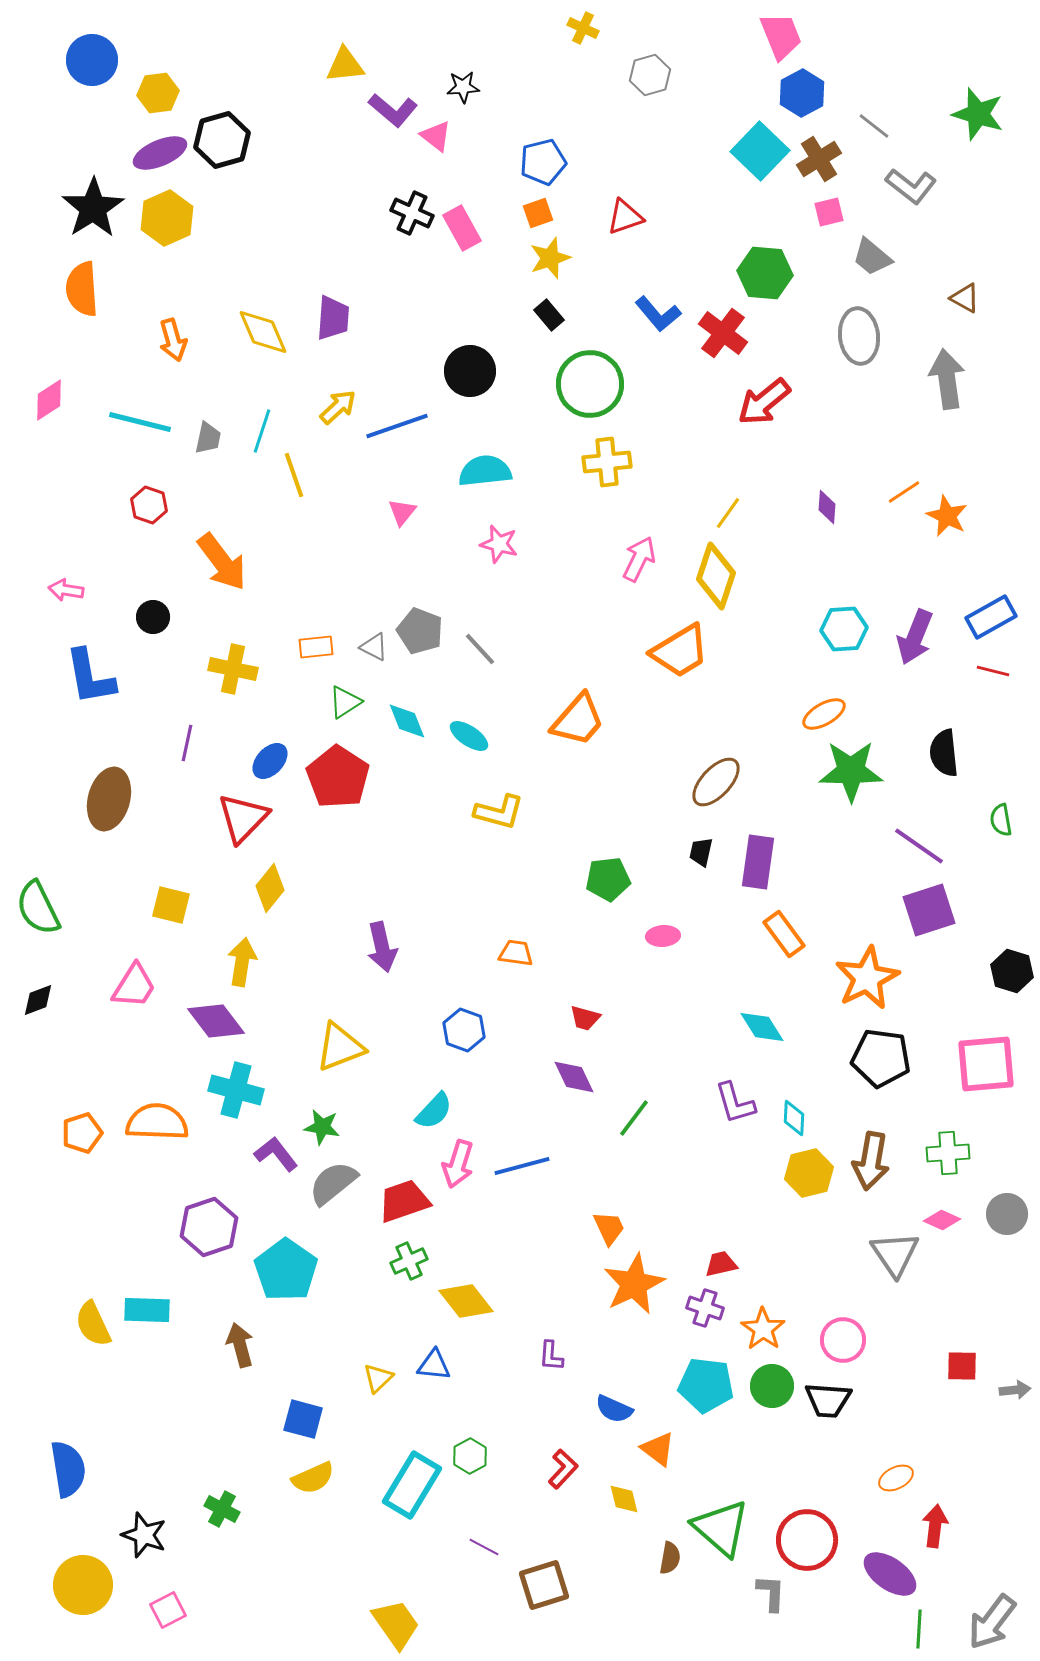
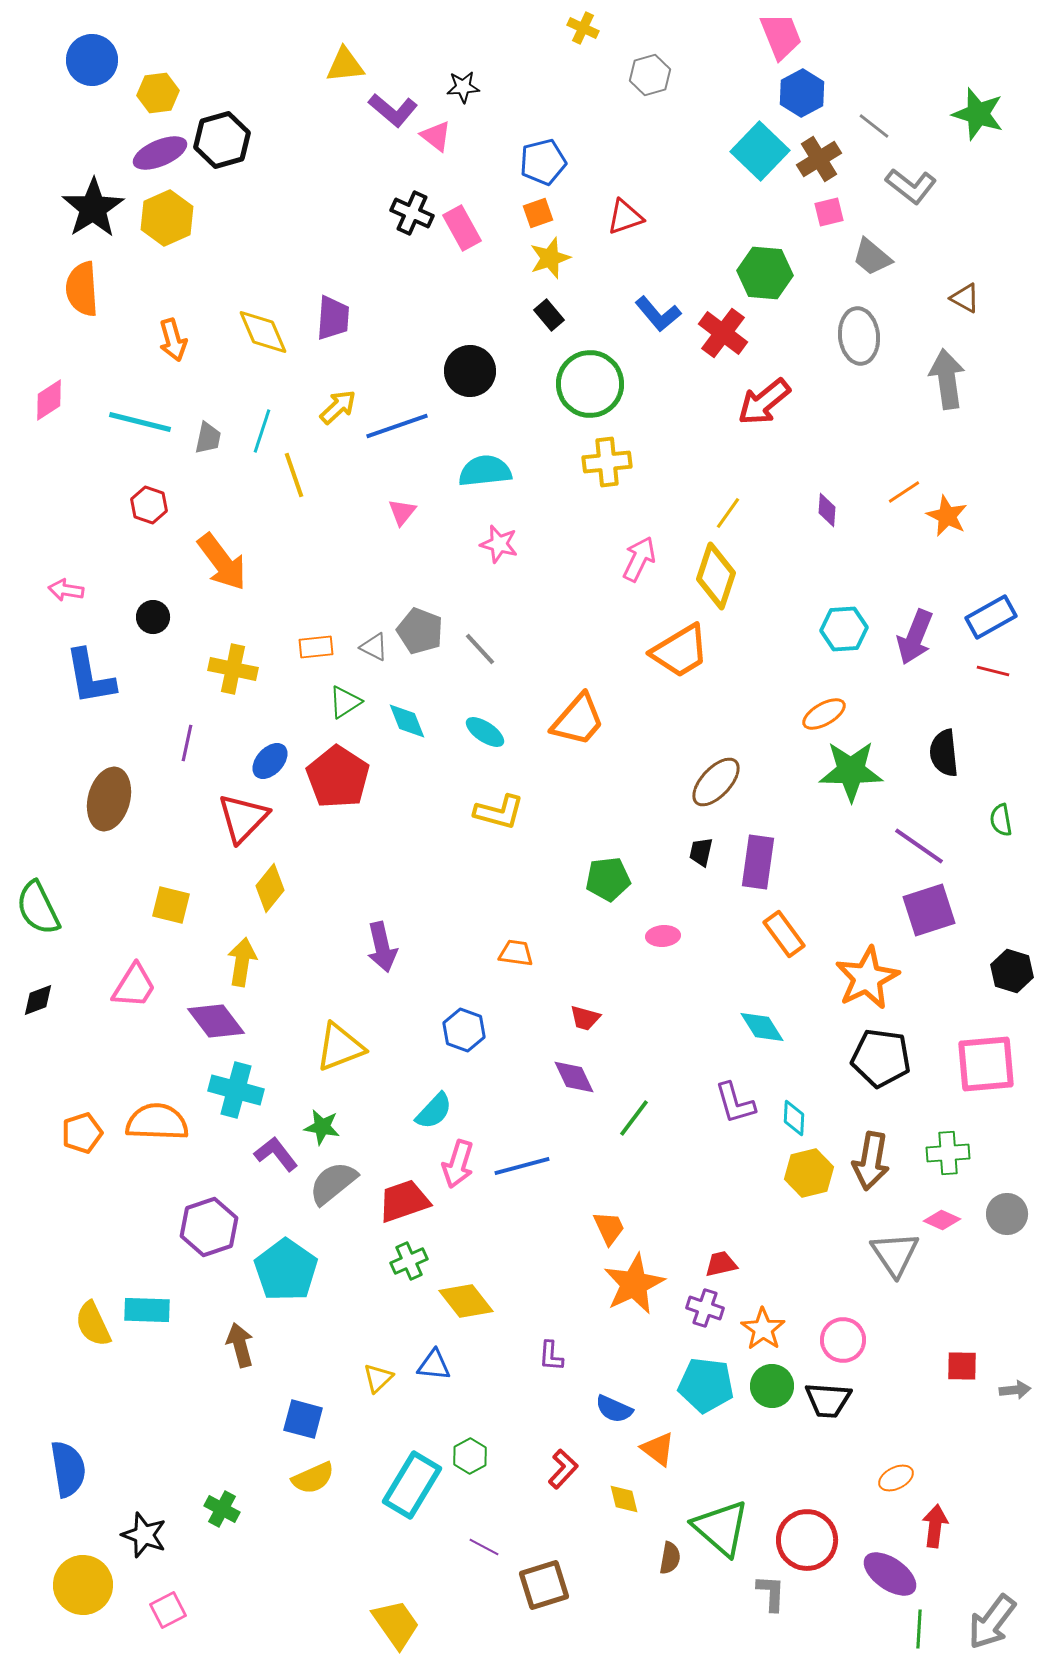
purple diamond at (827, 507): moved 3 px down
cyan ellipse at (469, 736): moved 16 px right, 4 px up
